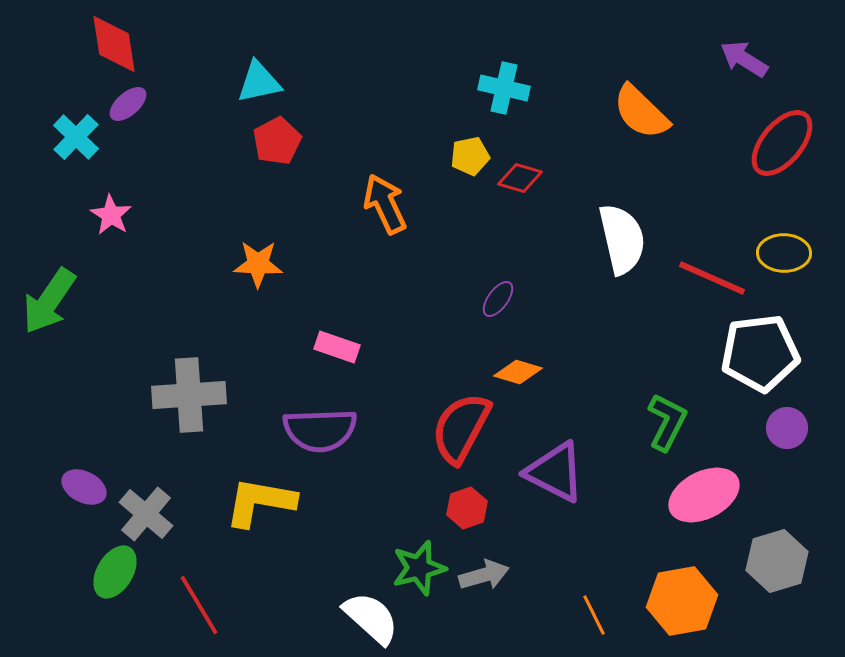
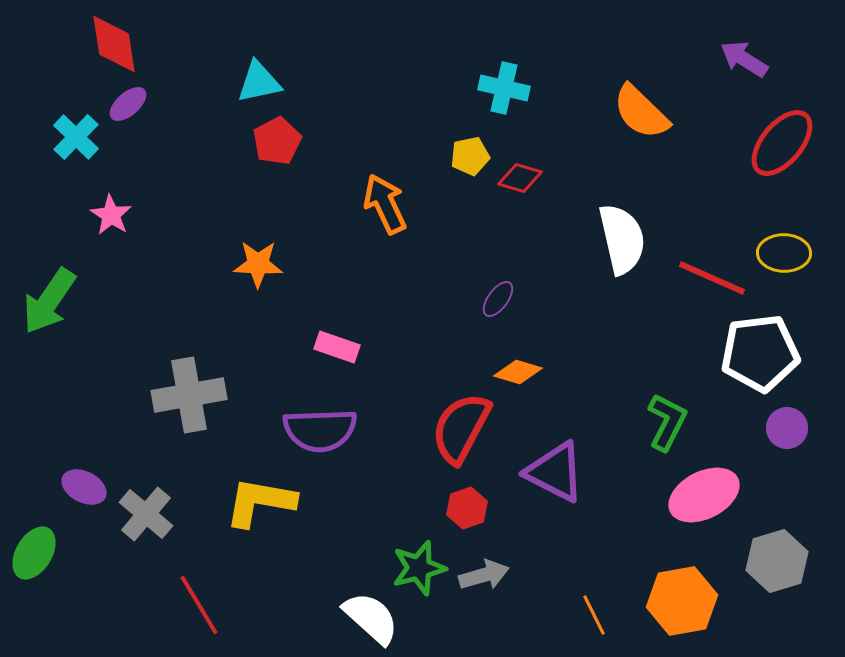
gray cross at (189, 395): rotated 6 degrees counterclockwise
green ellipse at (115, 572): moved 81 px left, 19 px up
